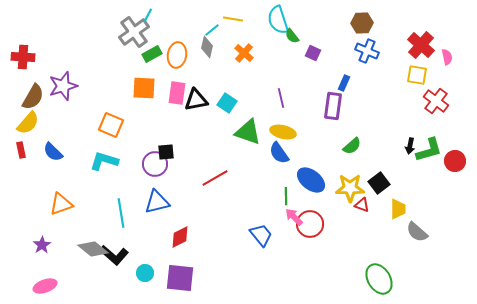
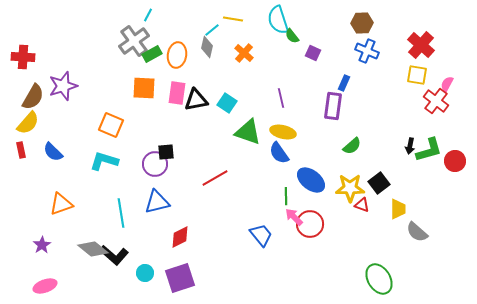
gray cross at (134, 32): moved 9 px down
pink semicircle at (447, 57): moved 27 px down; rotated 140 degrees counterclockwise
purple square at (180, 278): rotated 24 degrees counterclockwise
